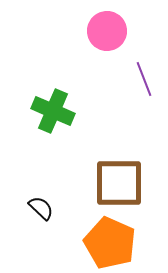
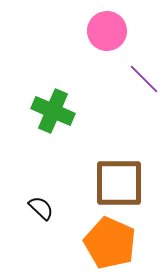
purple line: rotated 24 degrees counterclockwise
